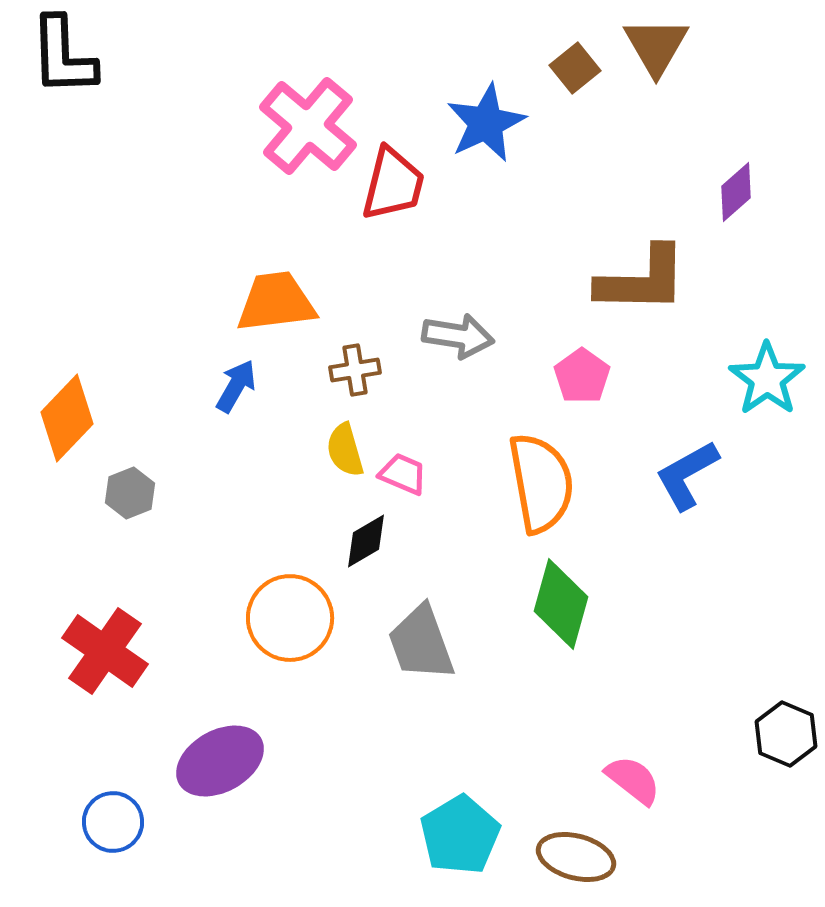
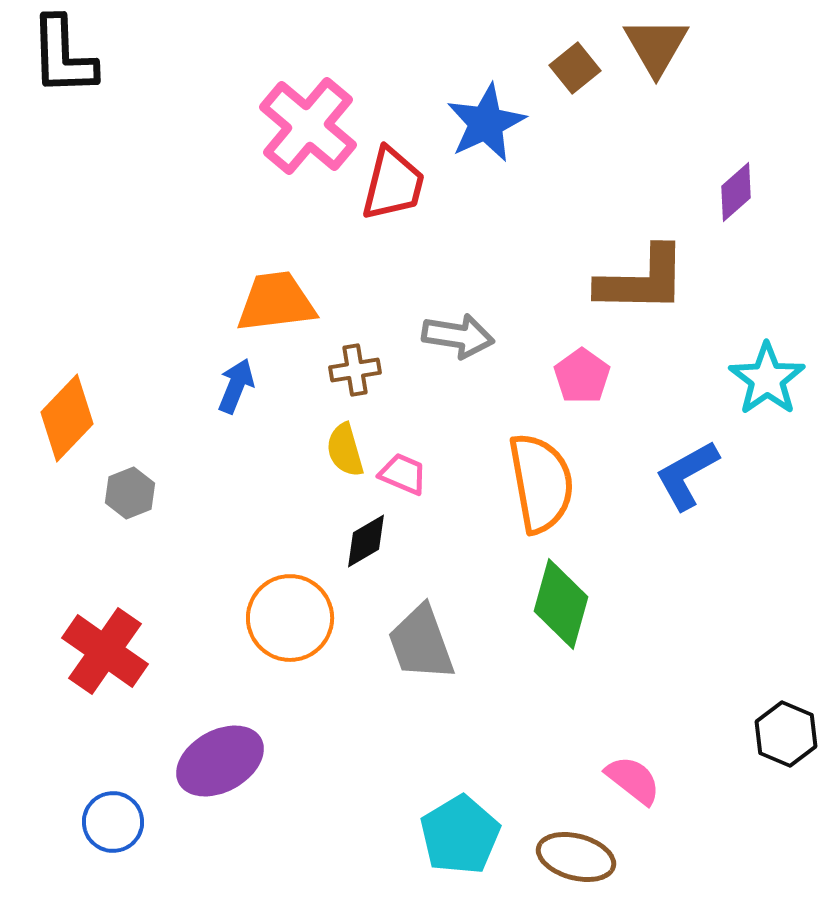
blue arrow: rotated 8 degrees counterclockwise
